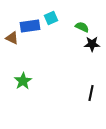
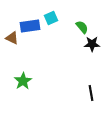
green semicircle: rotated 24 degrees clockwise
black line: rotated 21 degrees counterclockwise
